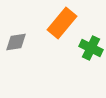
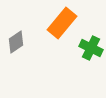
gray diamond: rotated 25 degrees counterclockwise
